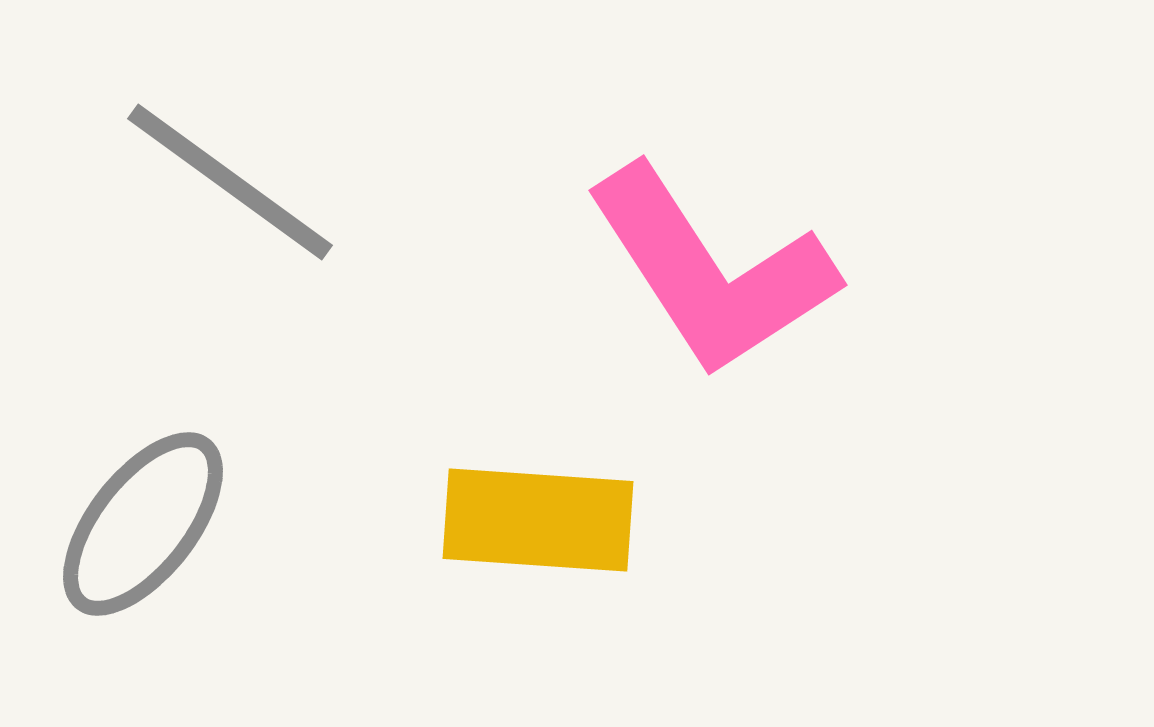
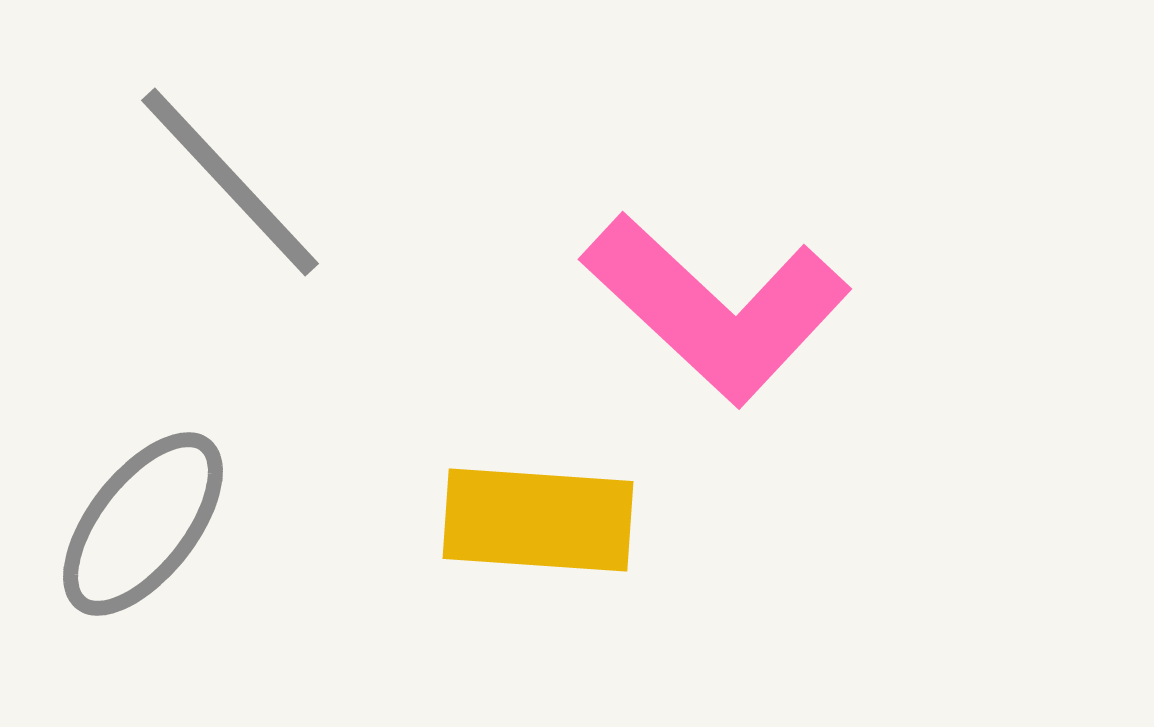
gray line: rotated 11 degrees clockwise
pink L-shape: moved 5 px right, 37 px down; rotated 14 degrees counterclockwise
